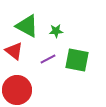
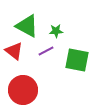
purple line: moved 2 px left, 8 px up
red circle: moved 6 px right
